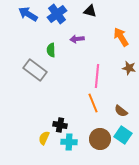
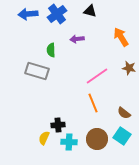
blue arrow: rotated 36 degrees counterclockwise
gray rectangle: moved 2 px right, 1 px down; rotated 20 degrees counterclockwise
pink line: rotated 50 degrees clockwise
brown semicircle: moved 3 px right, 2 px down
black cross: moved 2 px left; rotated 16 degrees counterclockwise
cyan square: moved 1 px left, 1 px down
brown circle: moved 3 px left
